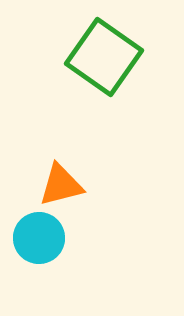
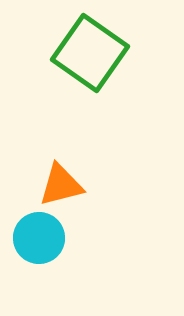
green square: moved 14 px left, 4 px up
